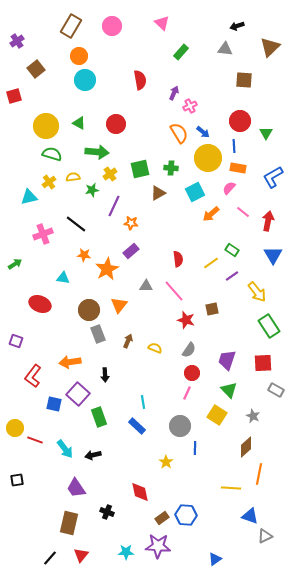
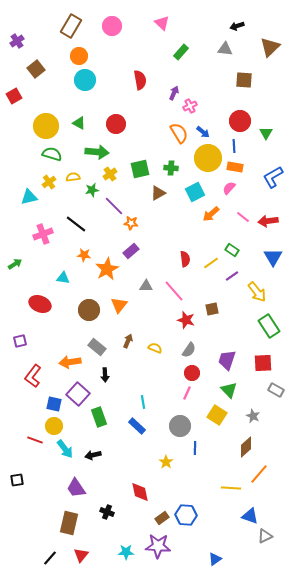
red square at (14, 96): rotated 14 degrees counterclockwise
orange rectangle at (238, 168): moved 3 px left, 1 px up
purple line at (114, 206): rotated 70 degrees counterclockwise
pink line at (243, 212): moved 5 px down
red arrow at (268, 221): rotated 108 degrees counterclockwise
blue triangle at (273, 255): moved 2 px down
red semicircle at (178, 259): moved 7 px right
gray rectangle at (98, 334): moved 1 px left, 13 px down; rotated 30 degrees counterclockwise
purple square at (16, 341): moved 4 px right; rotated 32 degrees counterclockwise
yellow circle at (15, 428): moved 39 px right, 2 px up
orange line at (259, 474): rotated 30 degrees clockwise
